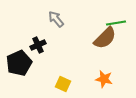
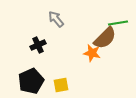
green line: moved 2 px right
black pentagon: moved 12 px right, 18 px down
orange star: moved 12 px left, 26 px up
yellow square: moved 2 px left, 1 px down; rotated 35 degrees counterclockwise
